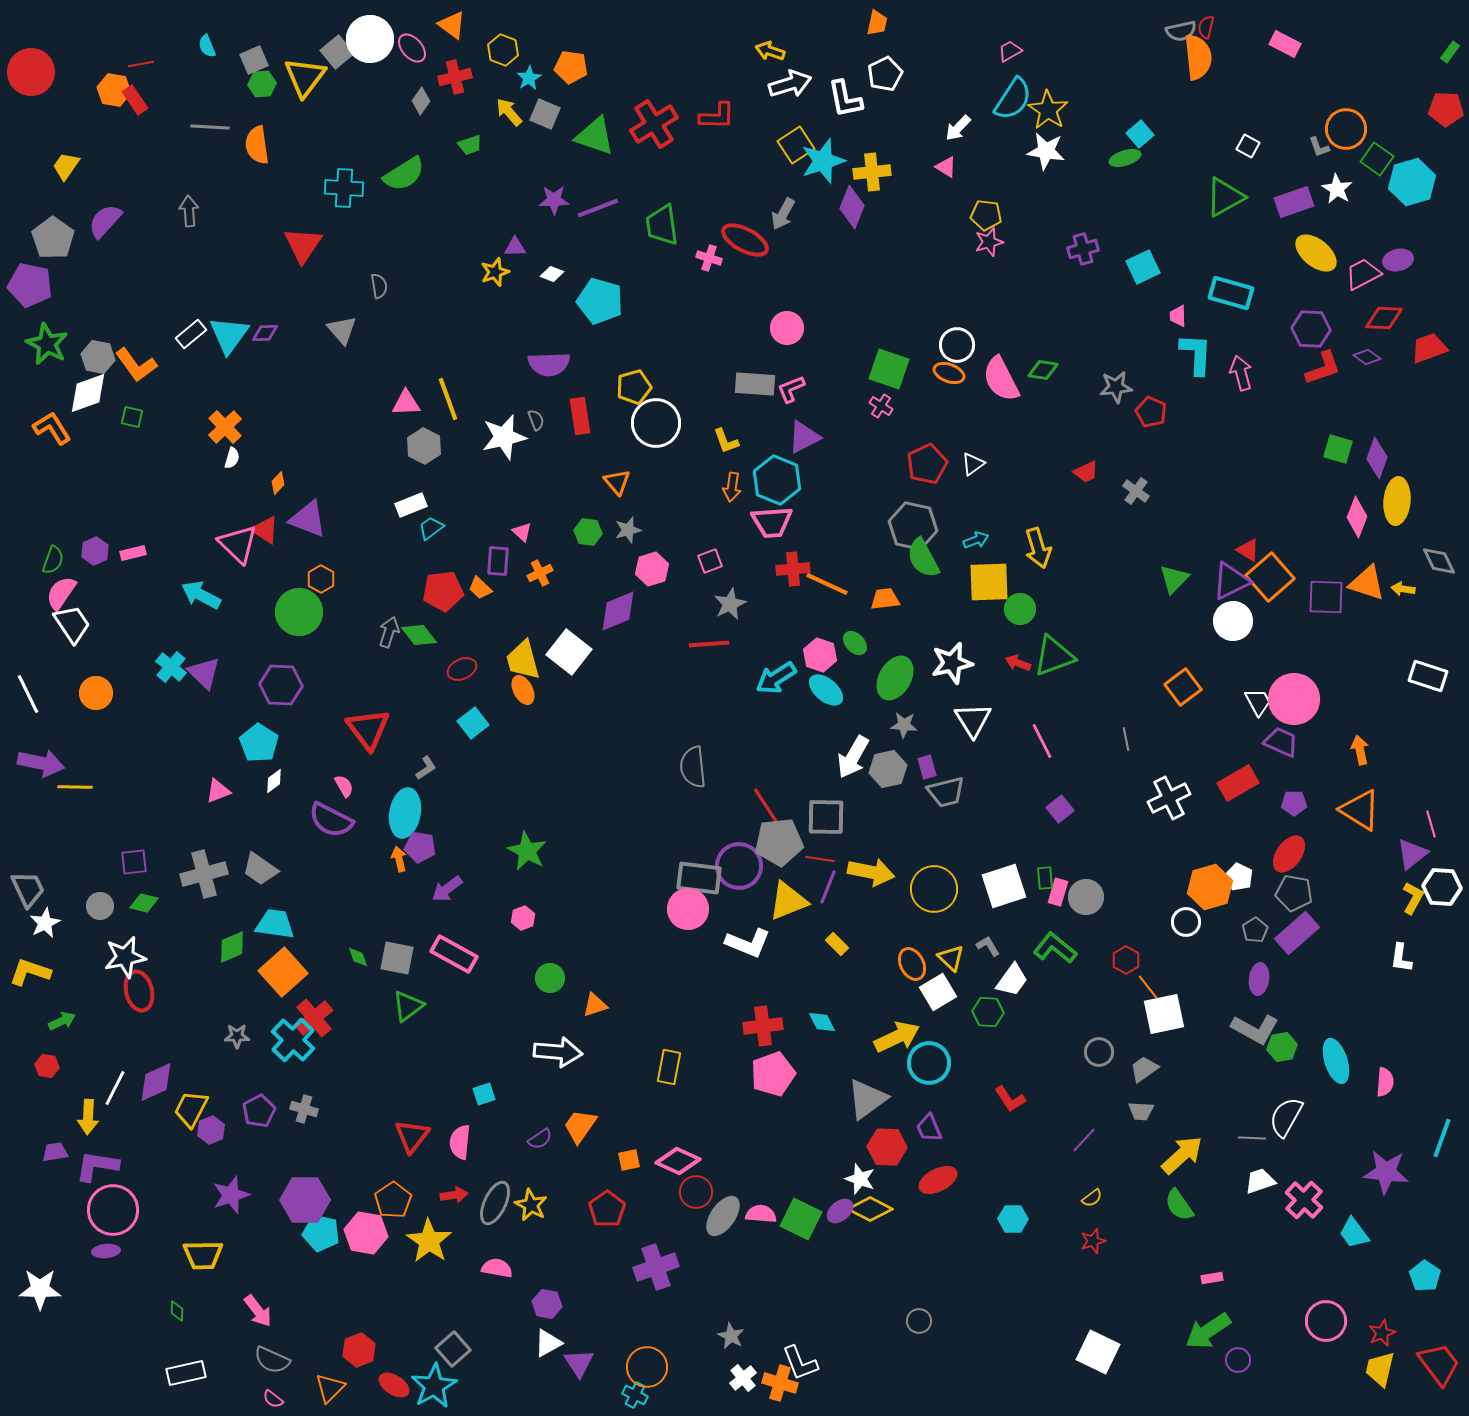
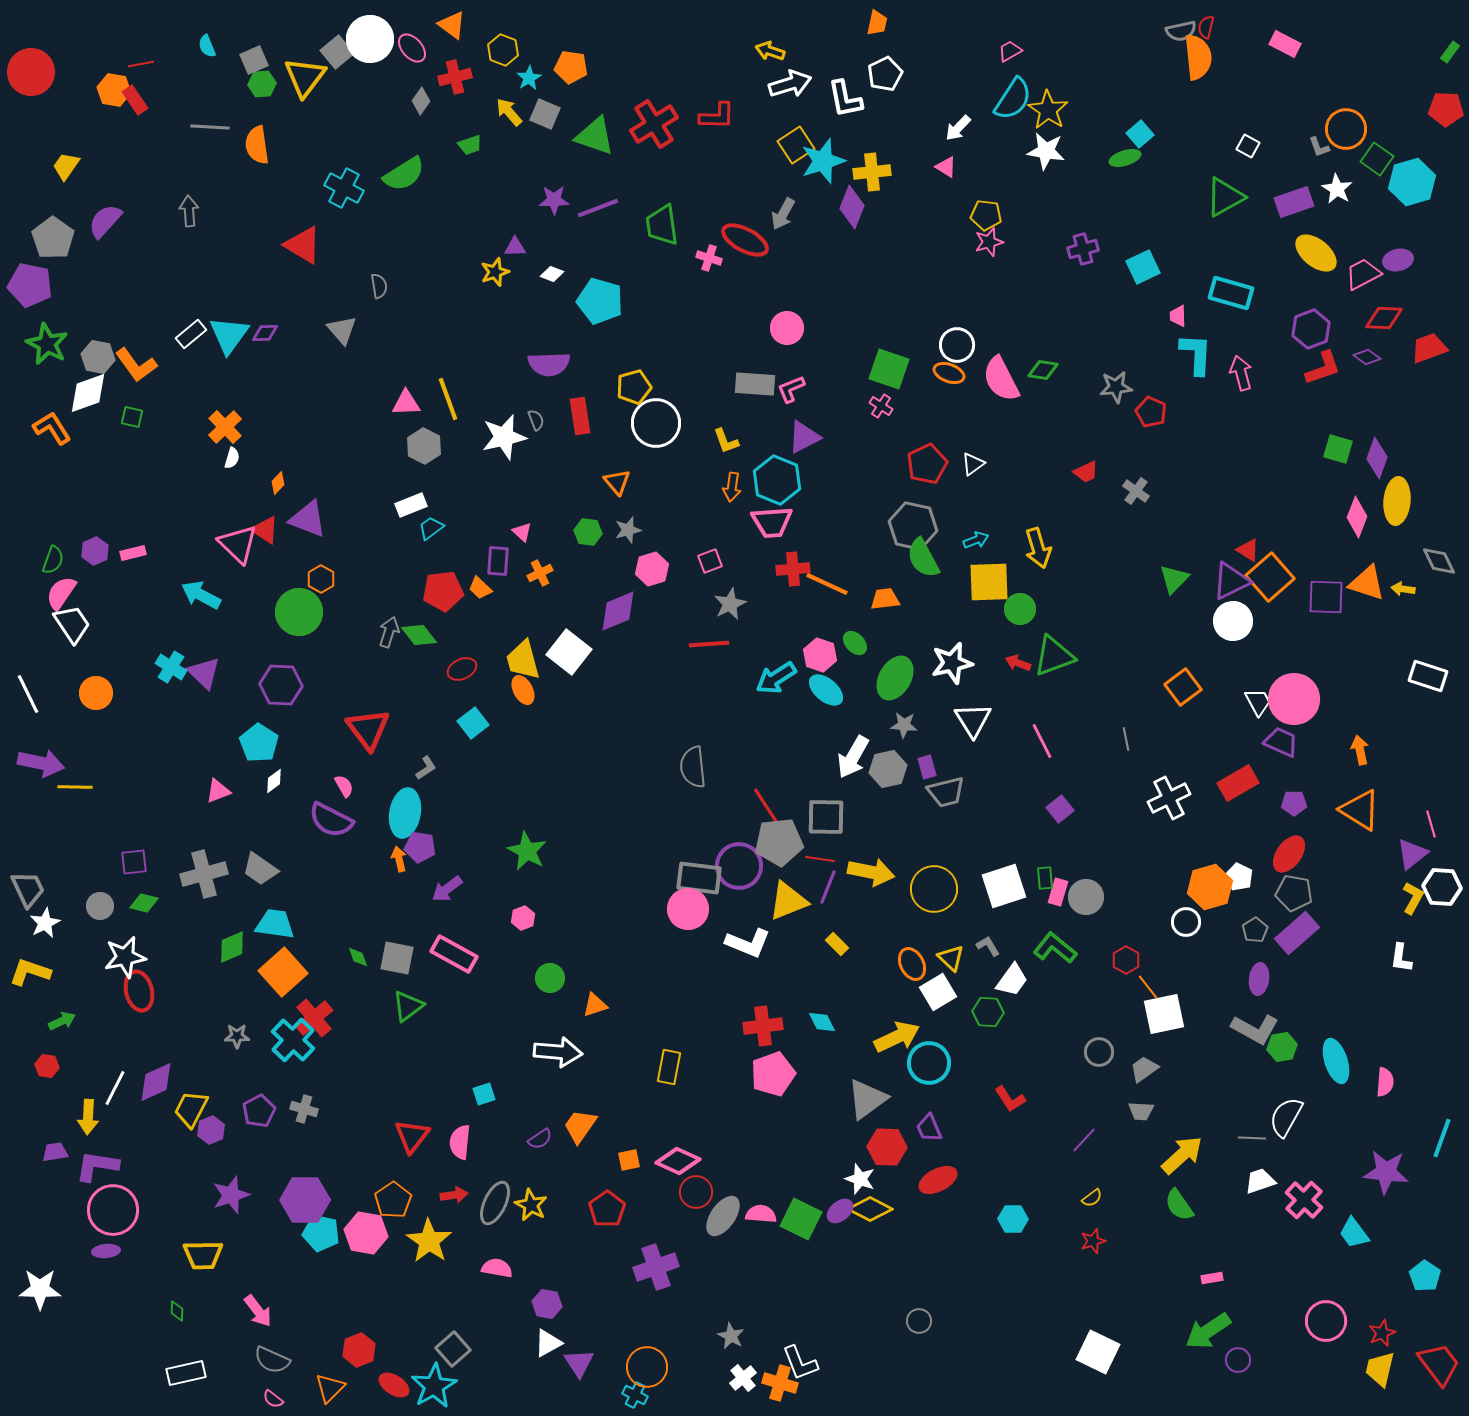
cyan cross at (344, 188): rotated 24 degrees clockwise
red triangle at (303, 245): rotated 33 degrees counterclockwise
purple hexagon at (1311, 329): rotated 24 degrees counterclockwise
cyan cross at (171, 667): rotated 8 degrees counterclockwise
